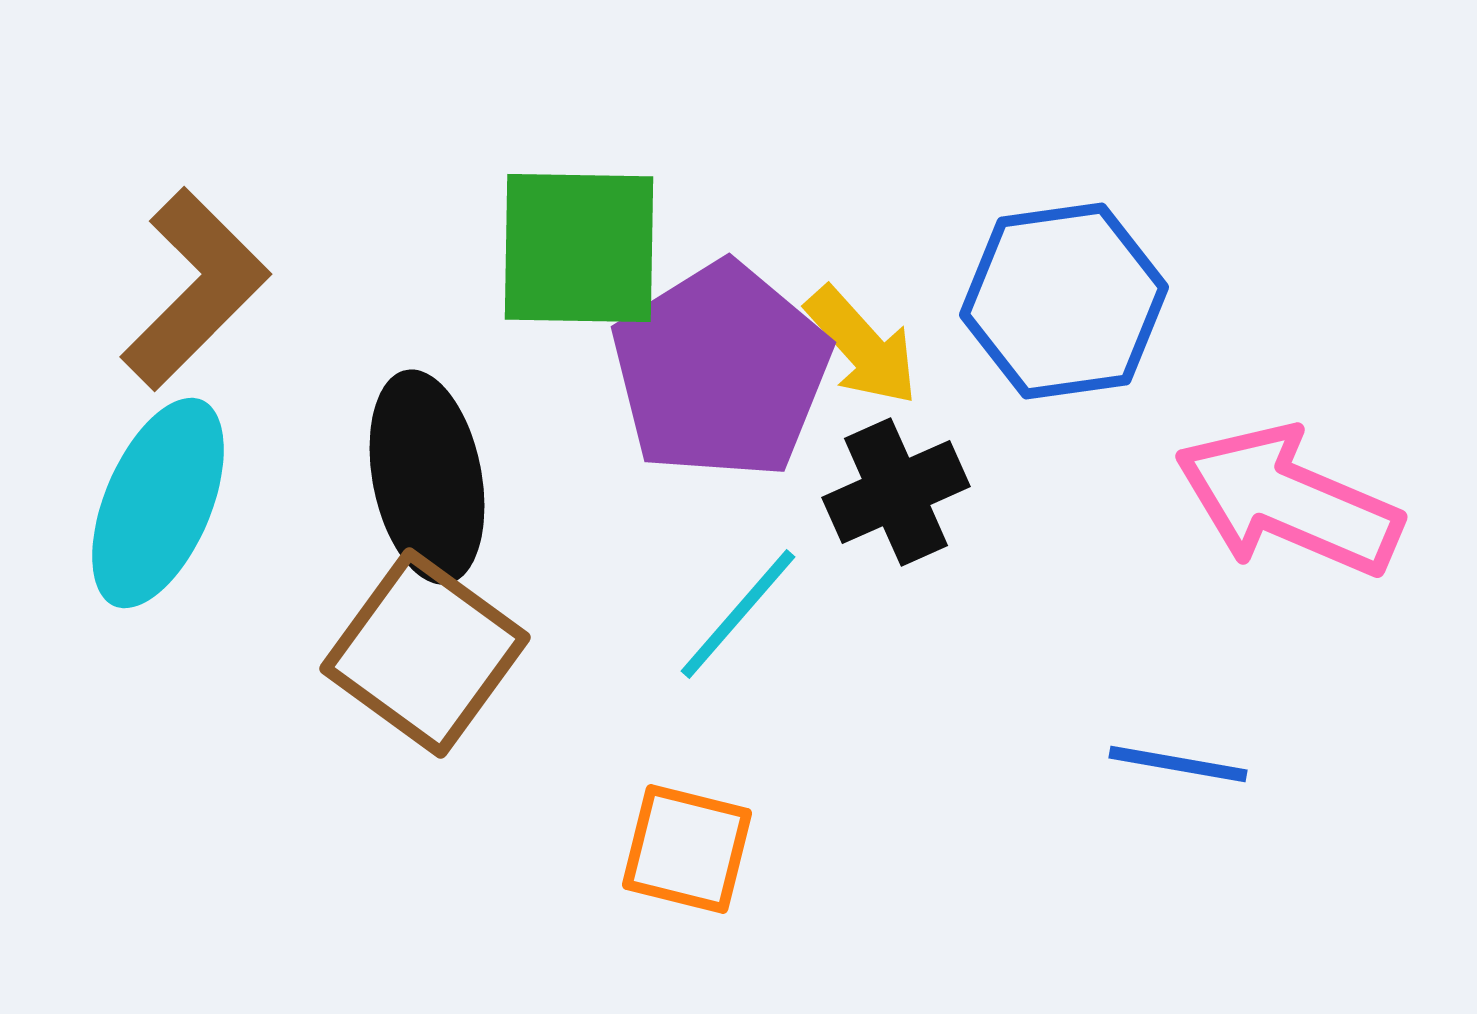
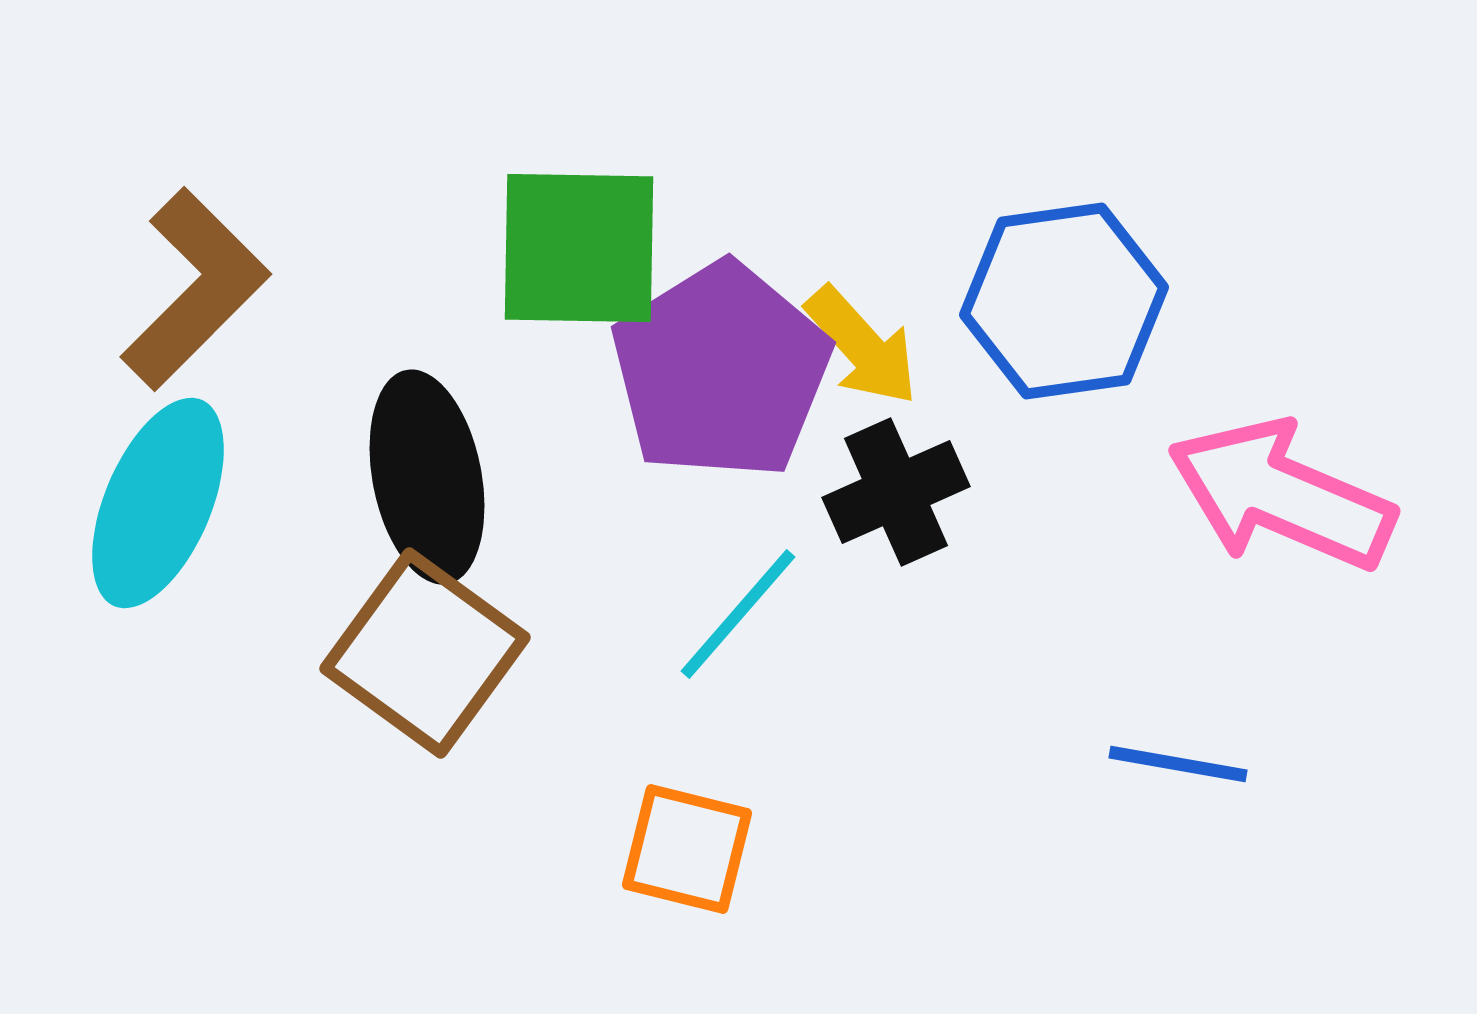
pink arrow: moved 7 px left, 6 px up
